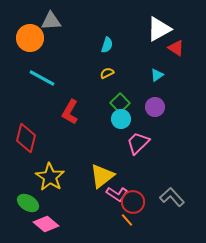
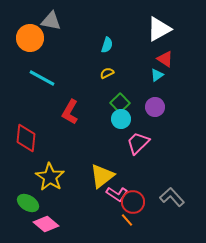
gray triangle: rotated 15 degrees clockwise
red triangle: moved 11 px left, 11 px down
red diamond: rotated 8 degrees counterclockwise
